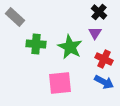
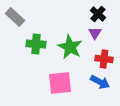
black cross: moved 1 px left, 2 px down
red cross: rotated 18 degrees counterclockwise
blue arrow: moved 4 px left
